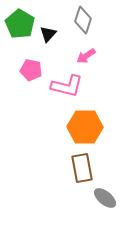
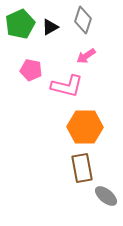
green pentagon: rotated 16 degrees clockwise
black triangle: moved 2 px right, 7 px up; rotated 18 degrees clockwise
gray ellipse: moved 1 px right, 2 px up
